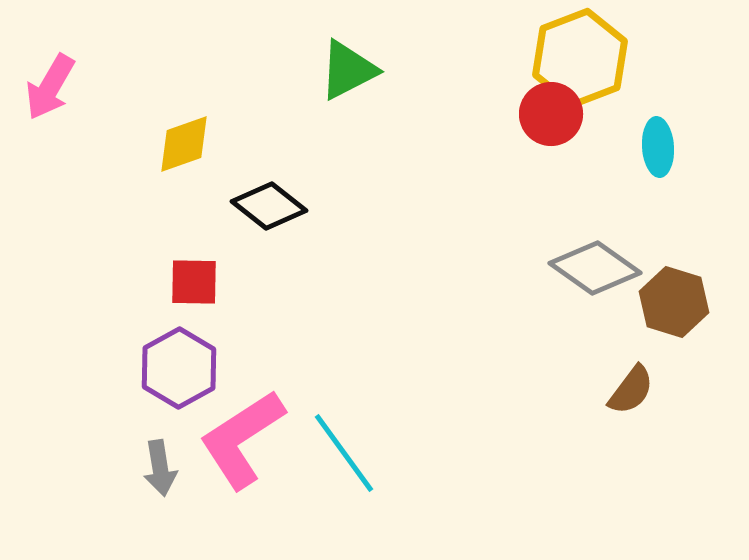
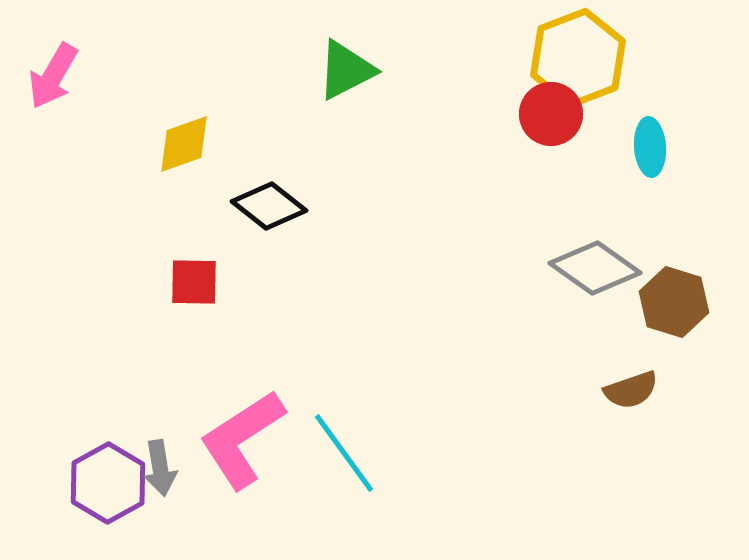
yellow hexagon: moved 2 px left
green triangle: moved 2 px left
pink arrow: moved 3 px right, 11 px up
cyan ellipse: moved 8 px left
purple hexagon: moved 71 px left, 115 px down
brown semicircle: rotated 34 degrees clockwise
